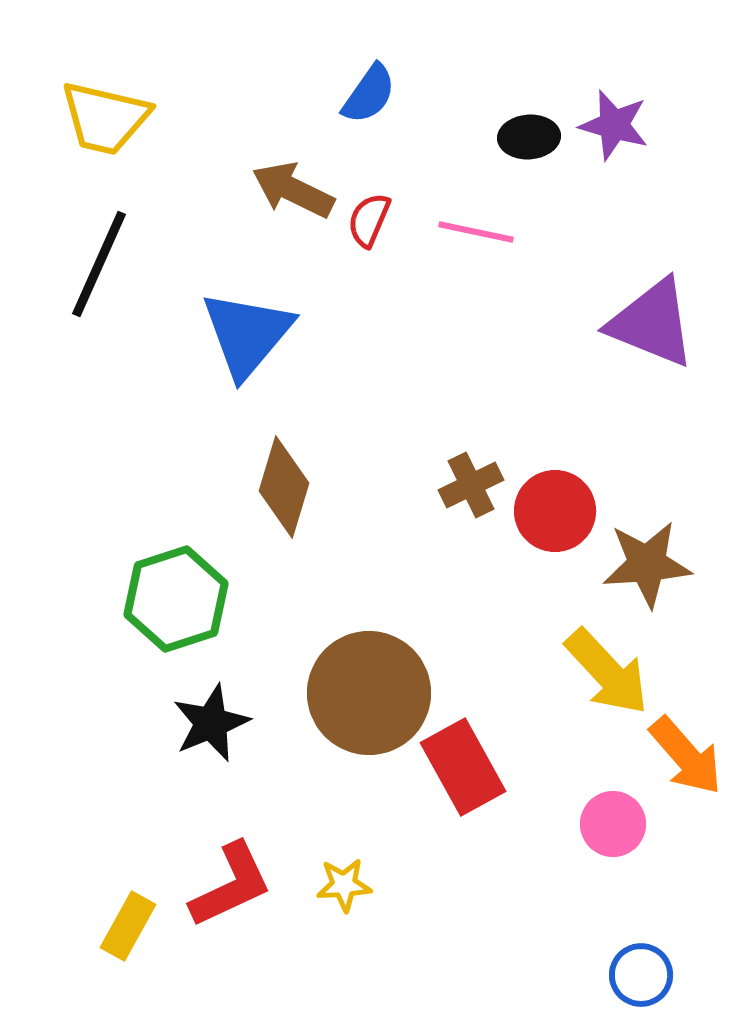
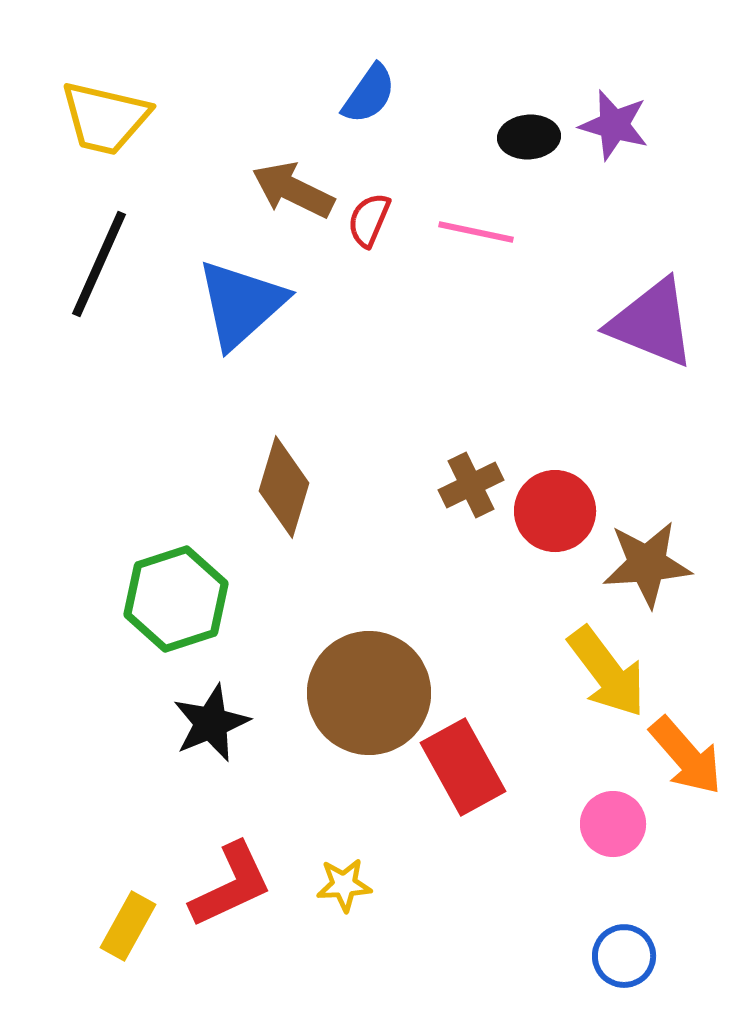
blue triangle: moved 6 px left, 30 px up; rotated 8 degrees clockwise
yellow arrow: rotated 6 degrees clockwise
blue circle: moved 17 px left, 19 px up
